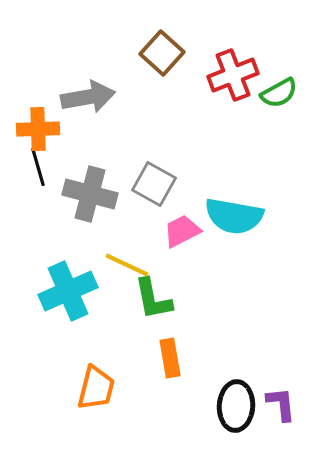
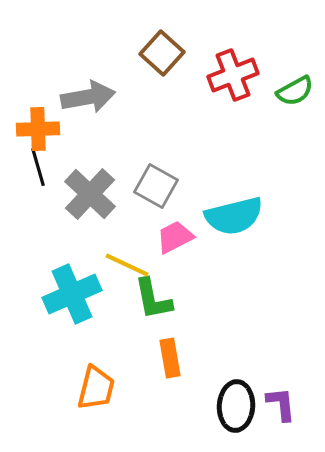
green semicircle: moved 16 px right, 2 px up
gray square: moved 2 px right, 2 px down
gray cross: rotated 28 degrees clockwise
cyan semicircle: rotated 24 degrees counterclockwise
pink trapezoid: moved 7 px left, 6 px down
cyan cross: moved 4 px right, 3 px down
